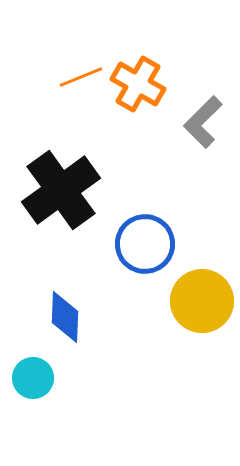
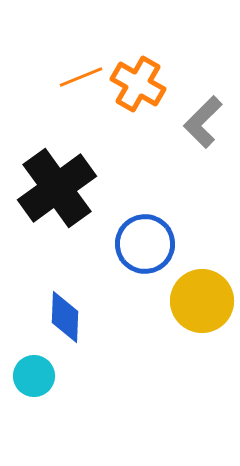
black cross: moved 4 px left, 2 px up
cyan circle: moved 1 px right, 2 px up
